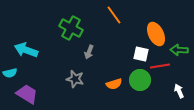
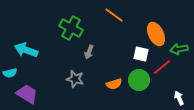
orange line: rotated 18 degrees counterclockwise
green arrow: moved 1 px up; rotated 12 degrees counterclockwise
red line: moved 2 px right, 1 px down; rotated 30 degrees counterclockwise
green circle: moved 1 px left
white arrow: moved 7 px down
